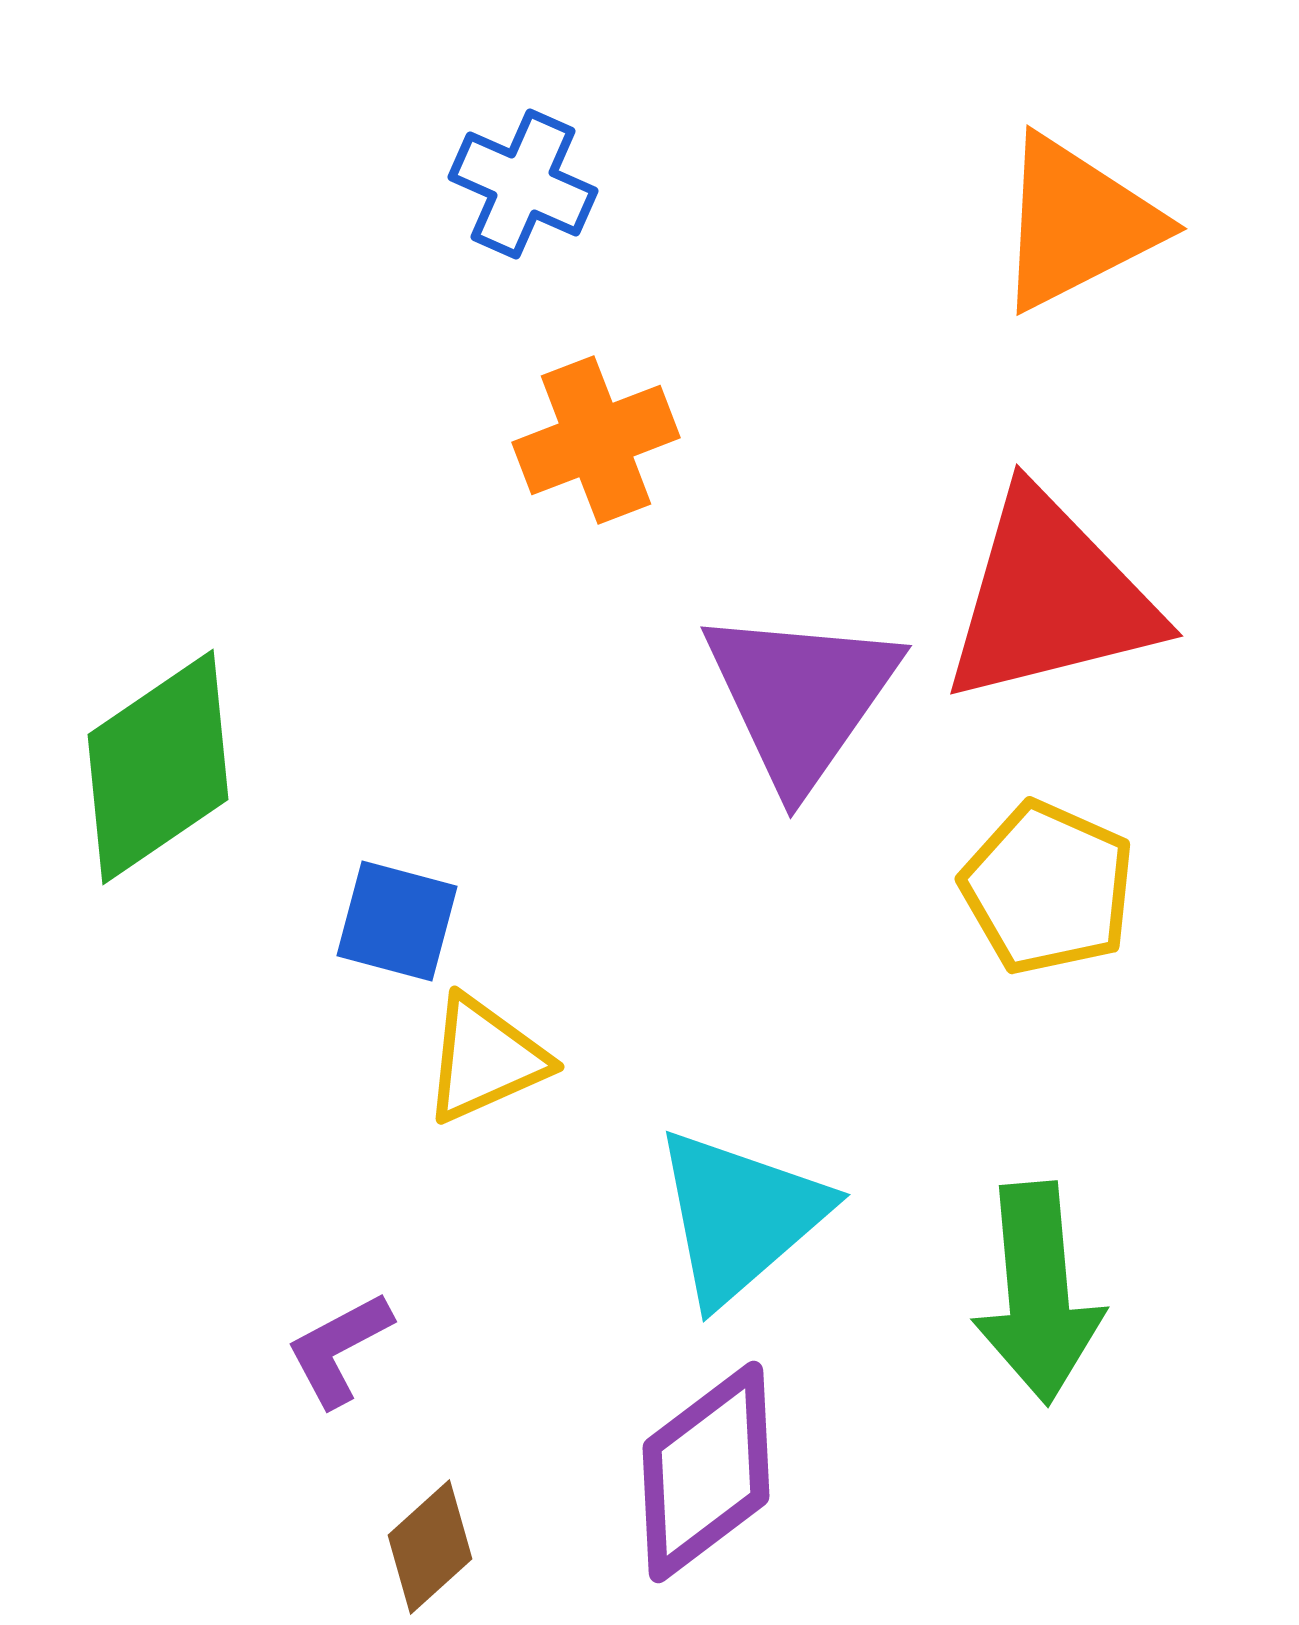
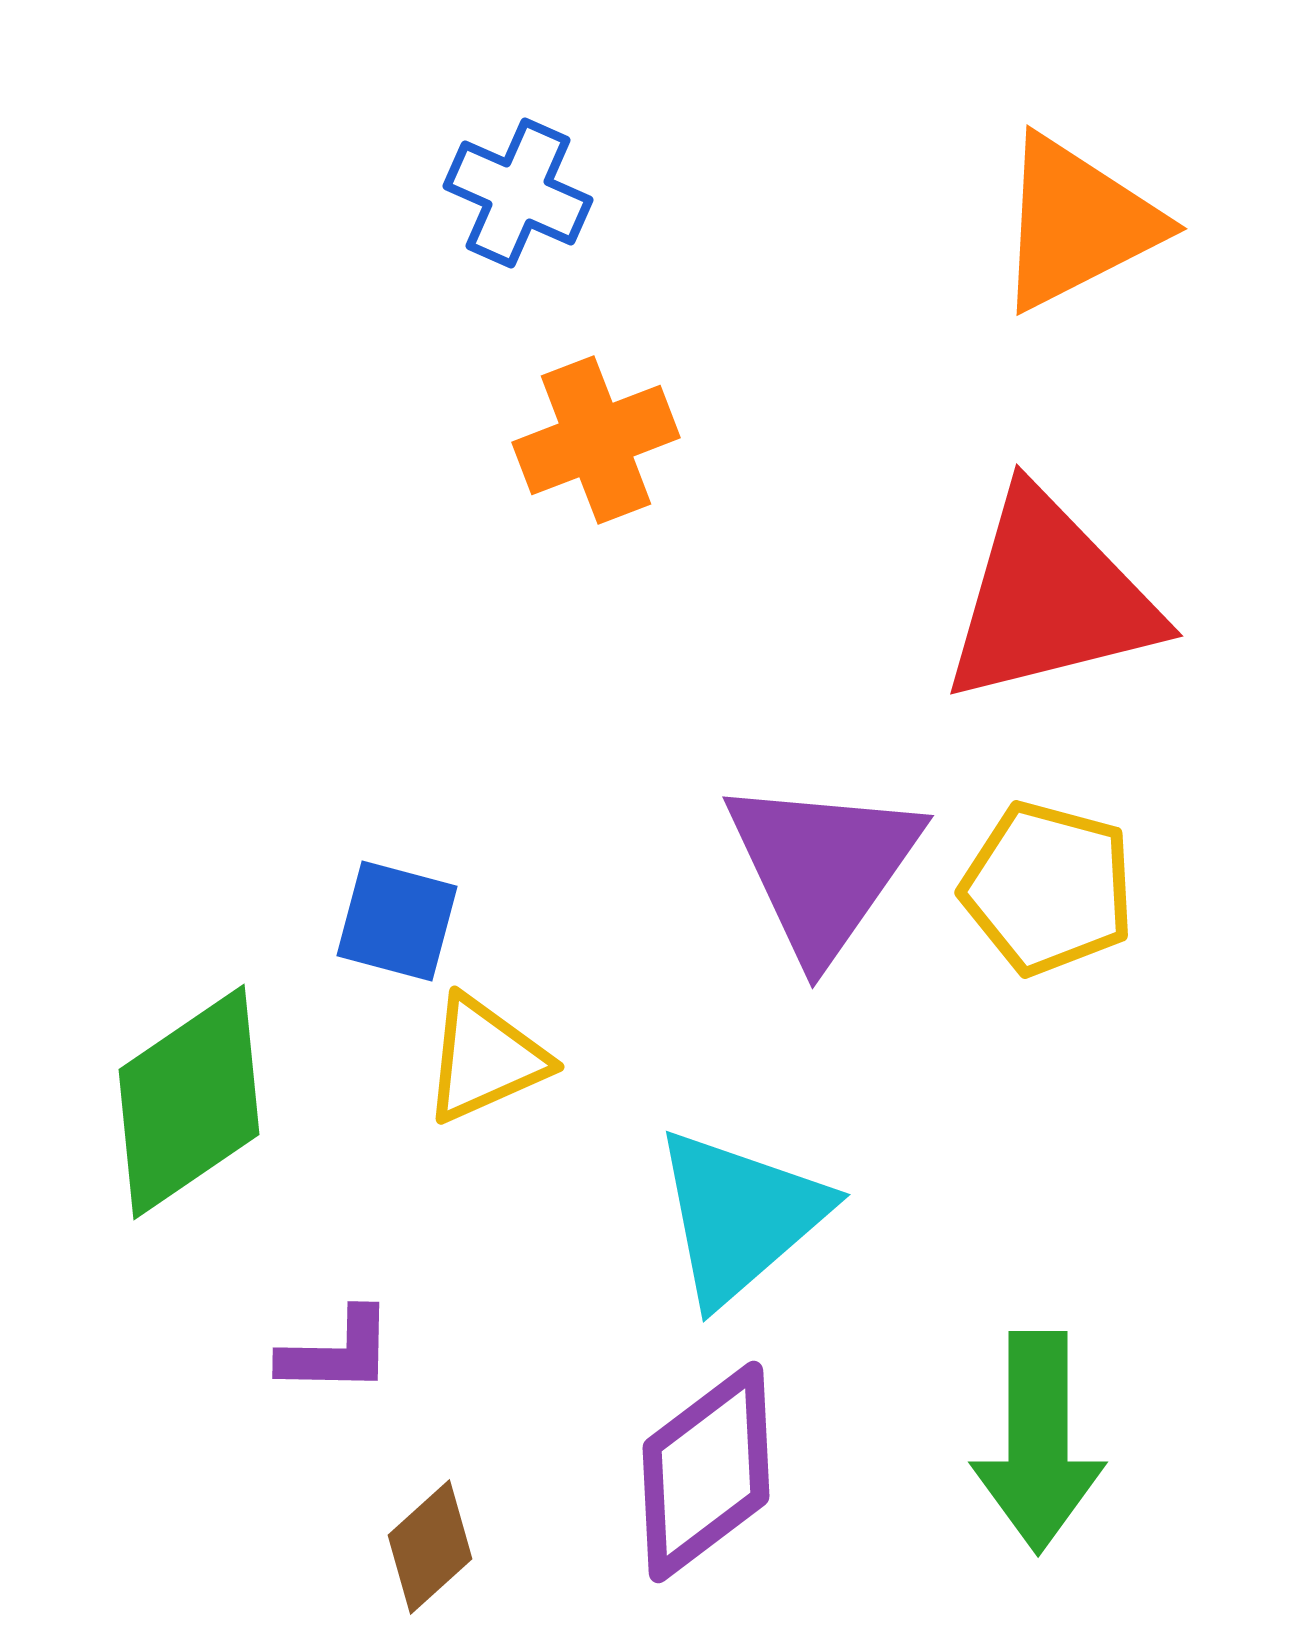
blue cross: moved 5 px left, 9 px down
purple triangle: moved 22 px right, 170 px down
green diamond: moved 31 px right, 335 px down
yellow pentagon: rotated 9 degrees counterclockwise
green arrow: moved 149 px down; rotated 5 degrees clockwise
purple L-shape: moved 2 px left, 3 px down; rotated 151 degrees counterclockwise
